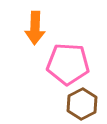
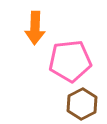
pink pentagon: moved 2 px right, 3 px up; rotated 9 degrees counterclockwise
